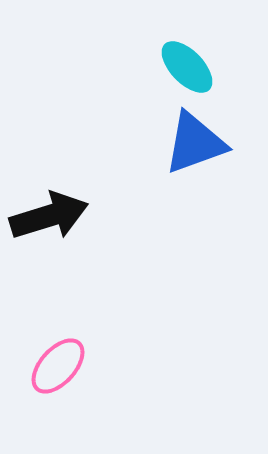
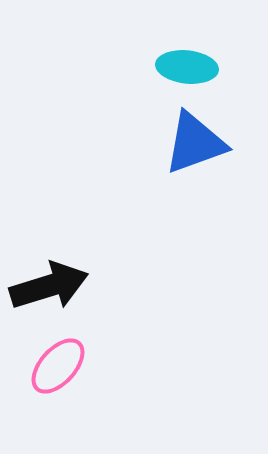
cyan ellipse: rotated 40 degrees counterclockwise
black arrow: moved 70 px down
